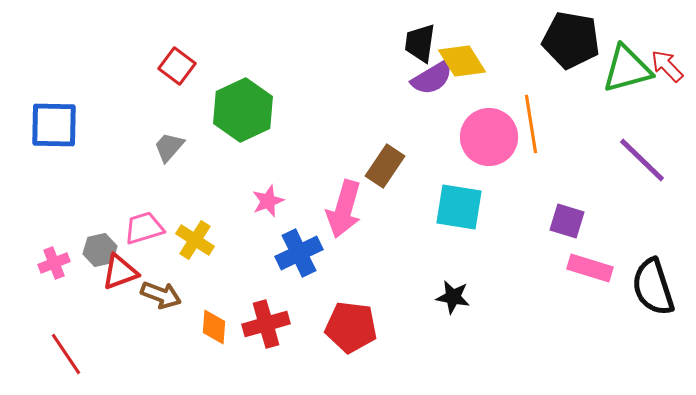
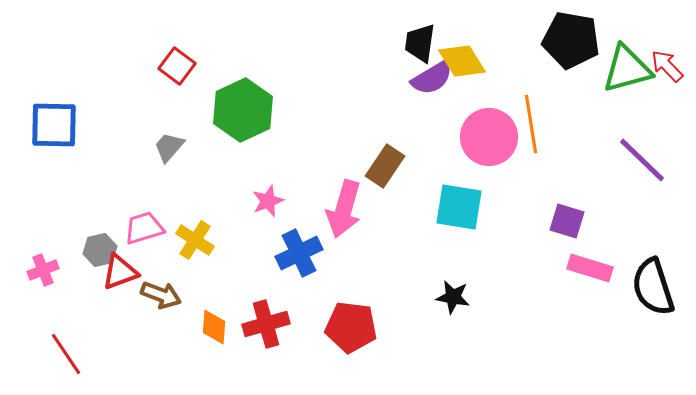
pink cross: moved 11 px left, 7 px down
